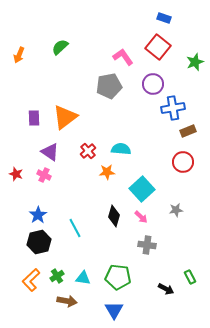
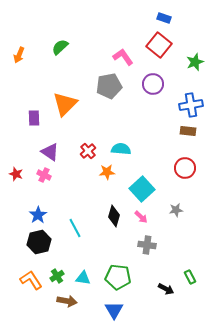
red square: moved 1 px right, 2 px up
blue cross: moved 18 px right, 3 px up
orange triangle: moved 13 px up; rotated 8 degrees counterclockwise
brown rectangle: rotated 28 degrees clockwise
red circle: moved 2 px right, 6 px down
orange L-shape: rotated 100 degrees clockwise
